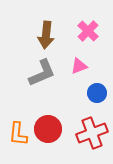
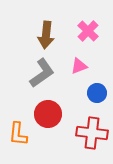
gray L-shape: rotated 12 degrees counterclockwise
red circle: moved 15 px up
red cross: rotated 28 degrees clockwise
